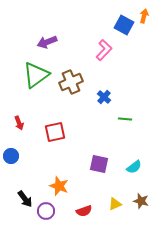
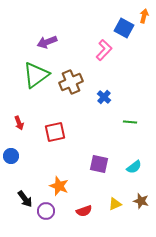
blue square: moved 3 px down
green line: moved 5 px right, 3 px down
